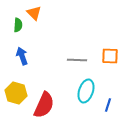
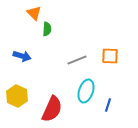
green semicircle: moved 29 px right, 4 px down
blue arrow: rotated 126 degrees clockwise
gray line: rotated 24 degrees counterclockwise
yellow hexagon: moved 1 px right, 3 px down; rotated 10 degrees clockwise
red semicircle: moved 8 px right, 4 px down
